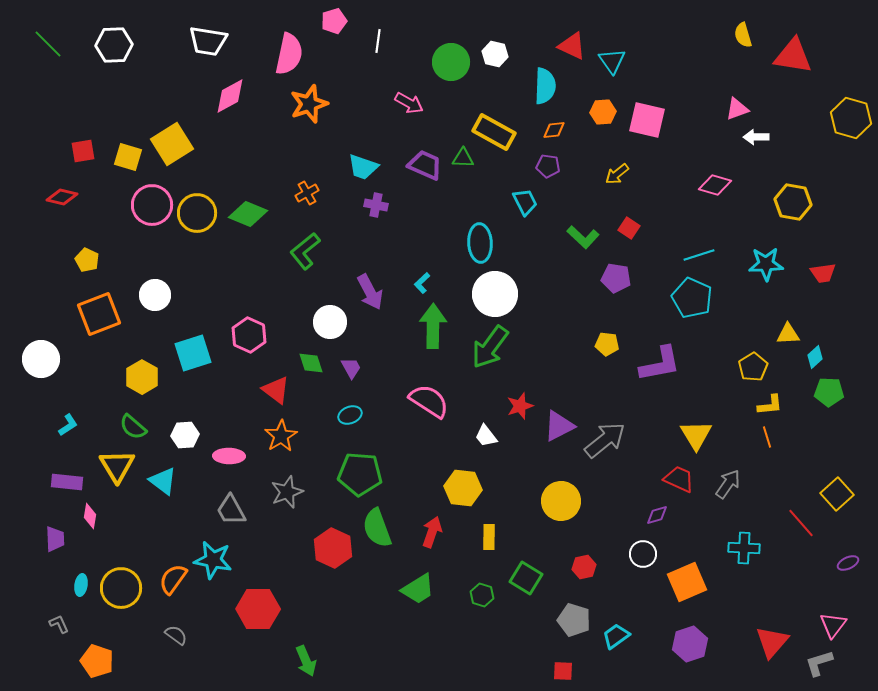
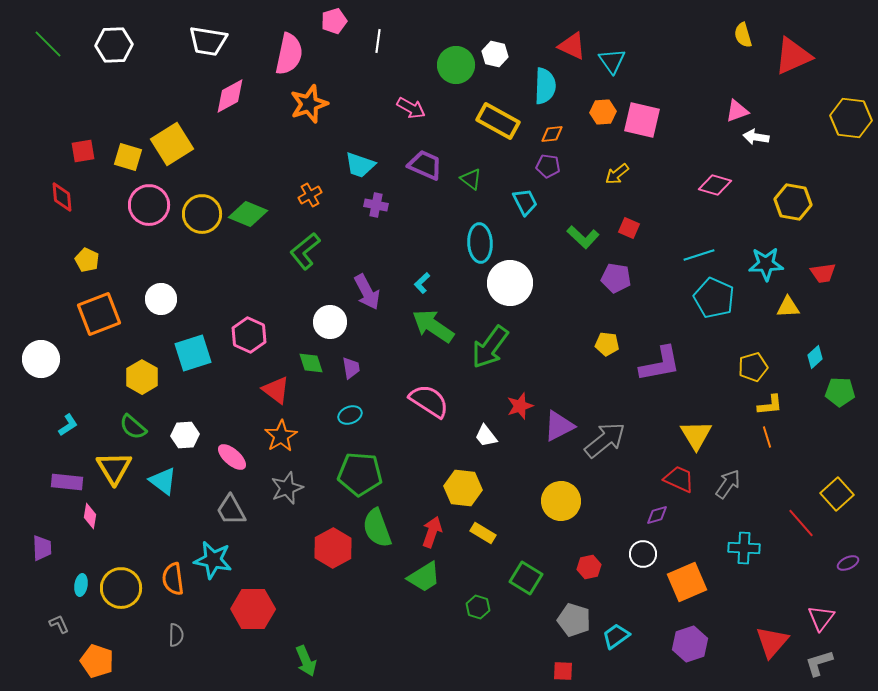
red triangle at (793, 56): rotated 33 degrees counterclockwise
green circle at (451, 62): moved 5 px right, 3 px down
pink arrow at (409, 103): moved 2 px right, 5 px down
pink triangle at (737, 109): moved 2 px down
yellow hexagon at (851, 118): rotated 9 degrees counterclockwise
pink square at (647, 120): moved 5 px left
orange diamond at (554, 130): moved 2 px left, 4 px down
yellow rectangle at (494, 132): moved 4 px right, 11 px up
white arrow at (756, 137): rotated 10 degrees clockwise
green triangle at (463, 158): moved 8 px right, 21 px down; rotated 35 degrees clockwise
cyan trapezoid at (363, 167): moved 3 px left, 2 px up
orange cross at (307, 193): moved 3 px right, 2 px down
red diamond at (62, 197): rotated 72 degrees clockwise
pink circle at (152, 205): moved 3 px left
yellow circle at (197, 213): moved 5 px right, 1 px down
red square at (629, 228): rotated 10 degrees counterclockwise
purple arrow at (370, 292): moved 3 px left
white circle at (495, 294): moved 15 px right, 11 px up
white circle at (155, 295): moved 6 px right, 4 px down
cyan pentagon at (692, 298): moved 22 px right
green arrow at (433, 326): rotated 57 degrees counterclockwise
yellow triangle at (788, 334): moved 27 px up
yellow pentagon at (753, 367): rotated 16 degrees clockwise
purple trapezoid at (351, 368): rotated 20 degrees clockwise
green pentagon at (829, 392): moved 11 px right
pink ellipse at (229, 456): moved 3 px right, 1 px down; rotated 40 degrees clockwise
yellow triangle at (117, 466): moved 3 px left, 2 px down
gray star at (287, 492): moved 4 px up
yellow rectangle at (489, 537): moved 6 px left, 4 px up; rotated 60 degrees counterclockwise
purple trapezoid at (55, 539): moved 13 px left, 9 px down
red hexagon at (333, 548): rotated 6 degrees clockwise
red hexagon at (584, 567): moved 5 px right
orange semicircle at (173, 579): rotated 44 degrees counterclockwise
green trapezoid at (418, 589): moved 6 px right, 12 px up
green hexagon at (482, 595): moved 4 px left, 12 px down
red hexagon at (258, 609): moved 5 px left
pink triangle at (833, 625): moved 12 px left, 7 px up
gray semicircle at (176, 635): rotated 55 degrees clockwise
